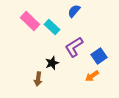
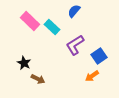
purple L-shape: moved 1 px right, 2 px up
black star: moved 28 px left; rotated 24 degrees counterclockwise
brown arrow: rotated 72 degrees counterclockwise
